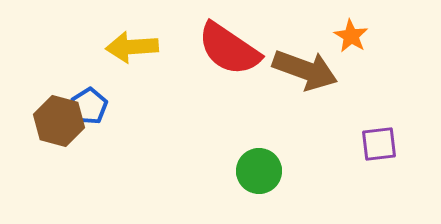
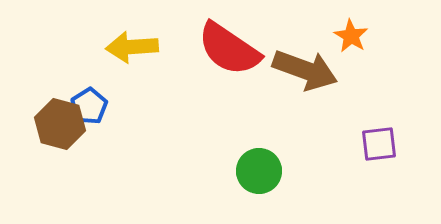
brown hexagon: moved 1 px right, 3 px down
